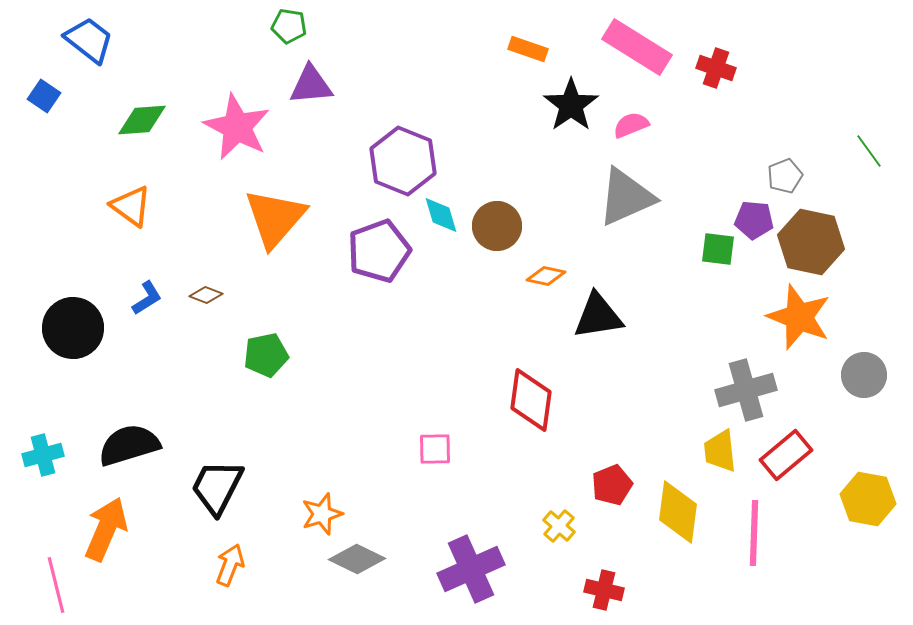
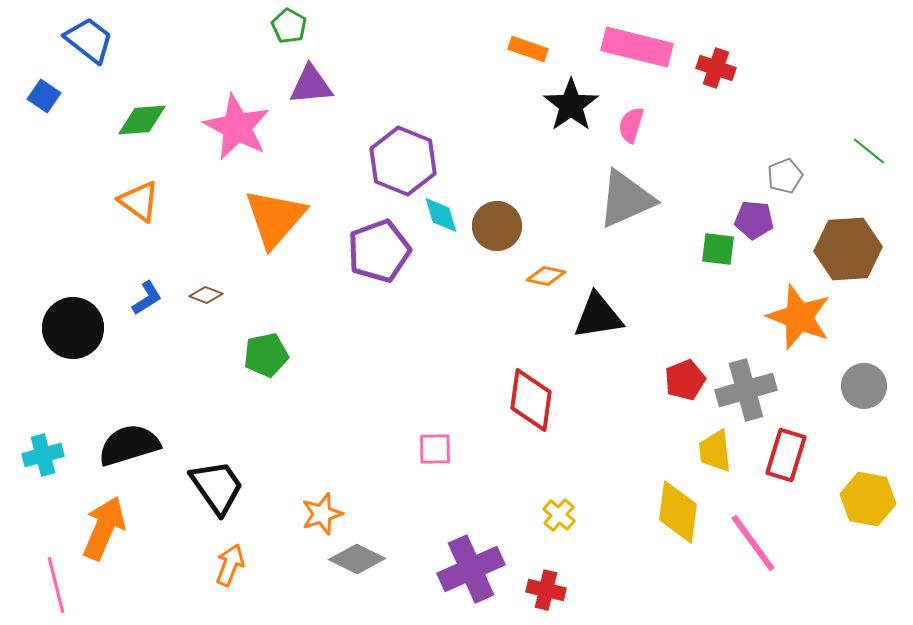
green pentagon at (289, 26): rotated 20 degrees clockwise
pink rectangle at (637, 47): rotated 18 degrees counterclockwise
pink semicircle at (631, 125): rotated 51 degrees counterclockwise
green line at (869, 151): rotated 15 degrees counterclockwise
gray triangle at (626, 197): moved 2 px down
orange triangle at (131, 206): moved 8 px right, 5 px up
brown hexagon at (811, 242): moved 37 px right, 7 px down; rotated 16 degrees counterclockwise
gray circle at (864, 375): moved 11 px down
yellow trapezoid at (720, 451): moved 5 px left
red rectangle at (786, 455): rotated 33 degrees counterclockwise
red pentagon at (612, 485): moved 73 px right, 105 px up
black trapezoid at (217, 487): rotated 118 degrees clockwise
yellow cross at (559, 526): moved 11 px up
orange arrow at (106, 529): moved 2 px left, 1 px up
pink line at (754, 533): moved 1 px left, 10 px down; rotated 38 degrees counterclockwise
red cross at (604, 590): moved 58 px left
